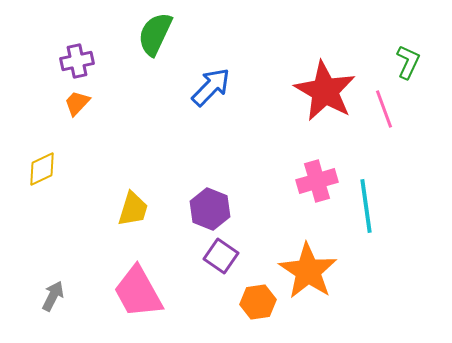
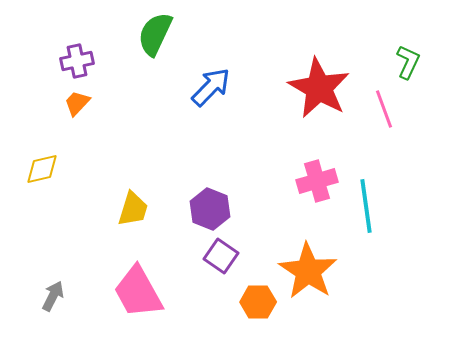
red star: moved 6 px left, 3 px up
yellow diamond: rotated 12 degrees clockwise
orange hexagon: rotated 8 degrees clockwise
